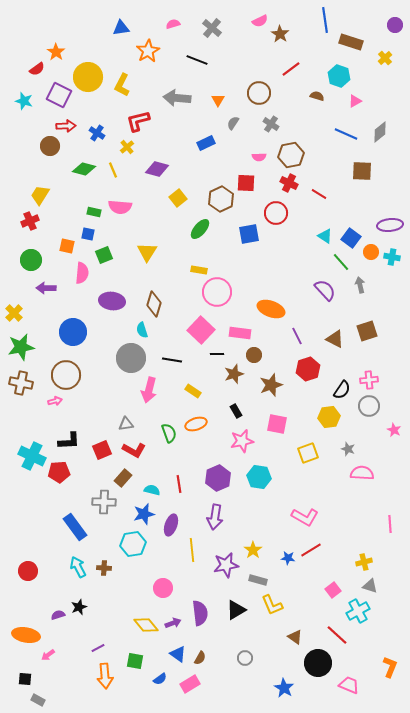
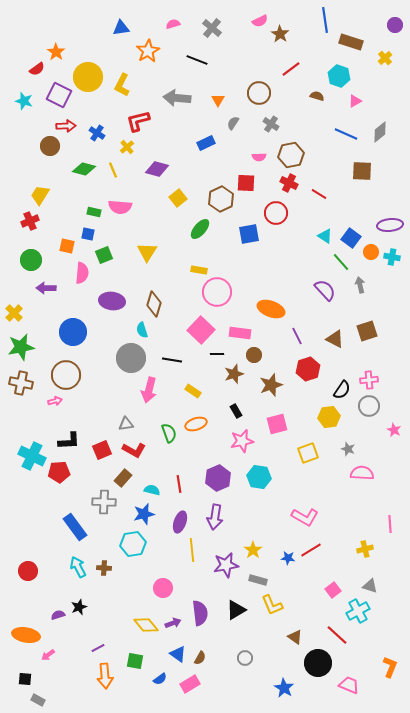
pink square at (277, 424): rotated 25 degrees counterclockwise
purple ellipse at (171, 525): moved 9 px right, 3 px up
yellow cross at (364, 562): moved 1 px right, 13 px up
